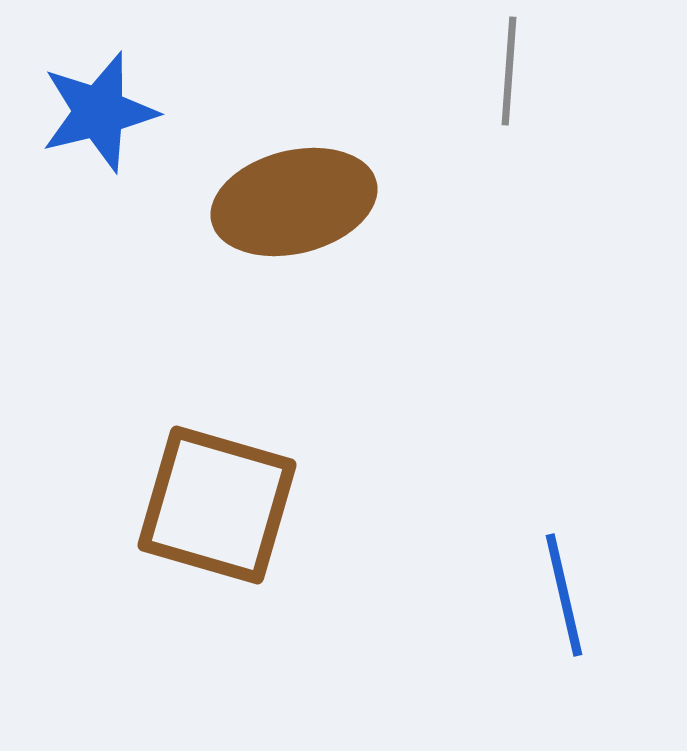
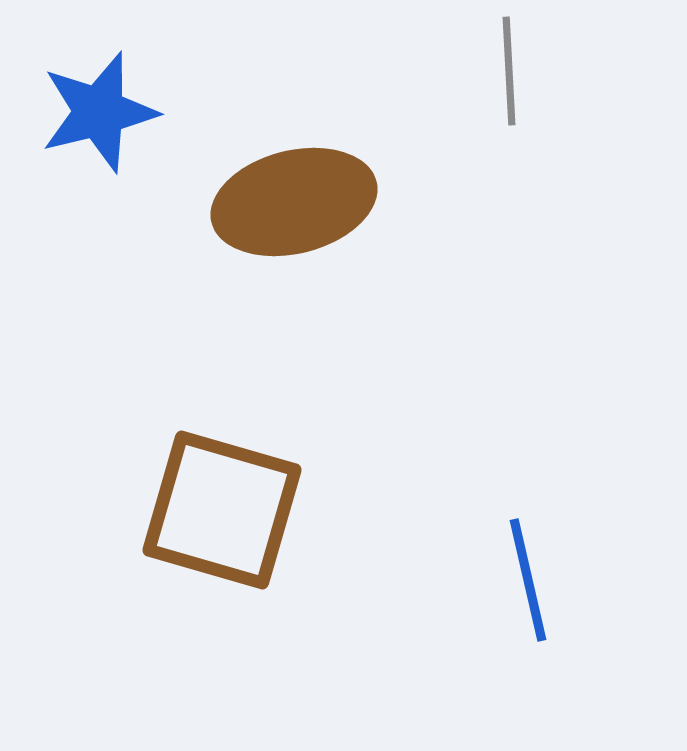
gray line: rotated 7 degrees counterclockwise
brown square: moved 5 px right, 5 px down
blue line: moved 36 px left, 15 px up
